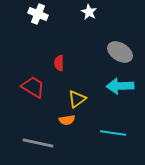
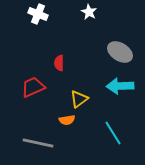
red trapezoid: rotated 55 degrees counterclockwise
yellow triangle: moved 2 px right
cyan line: rotated 50 degrees clockwise
